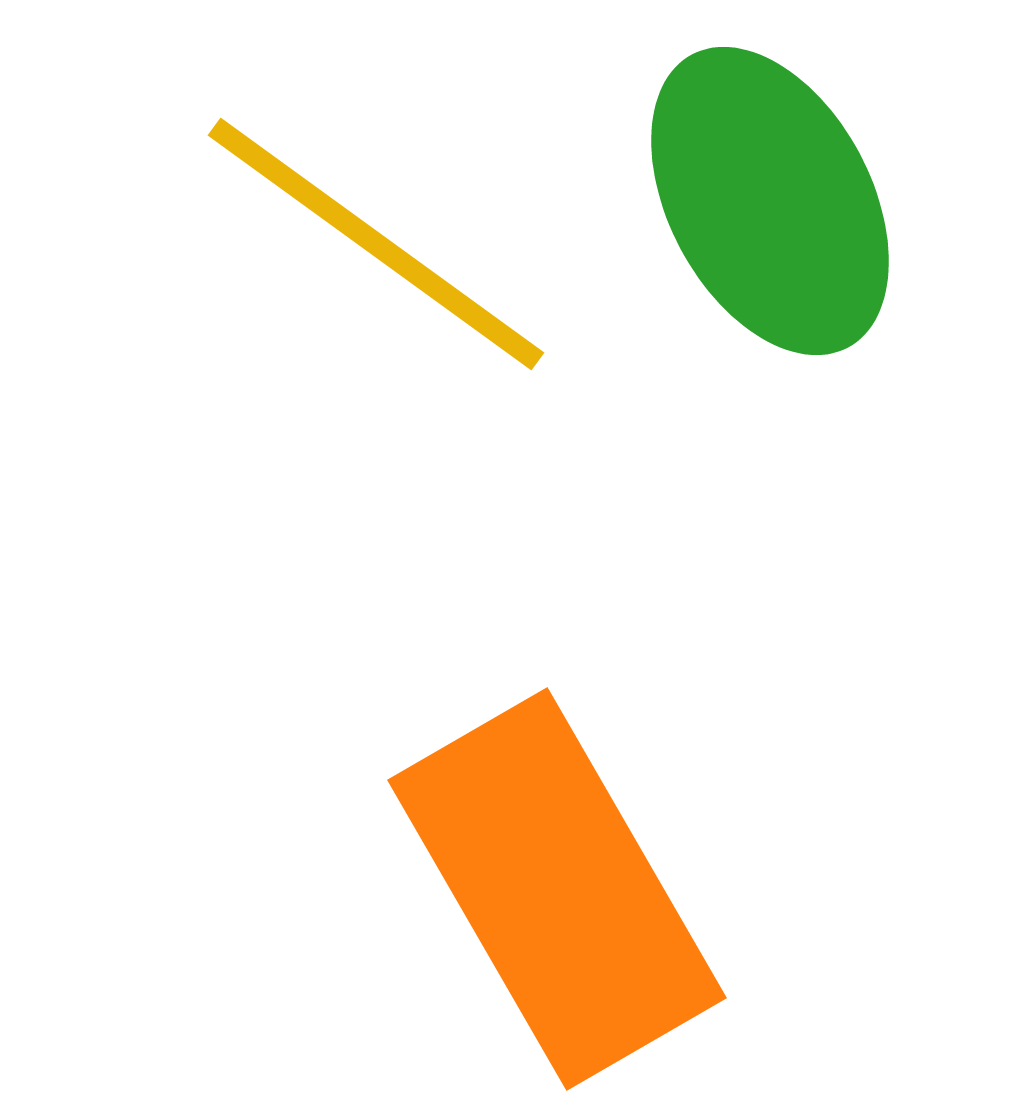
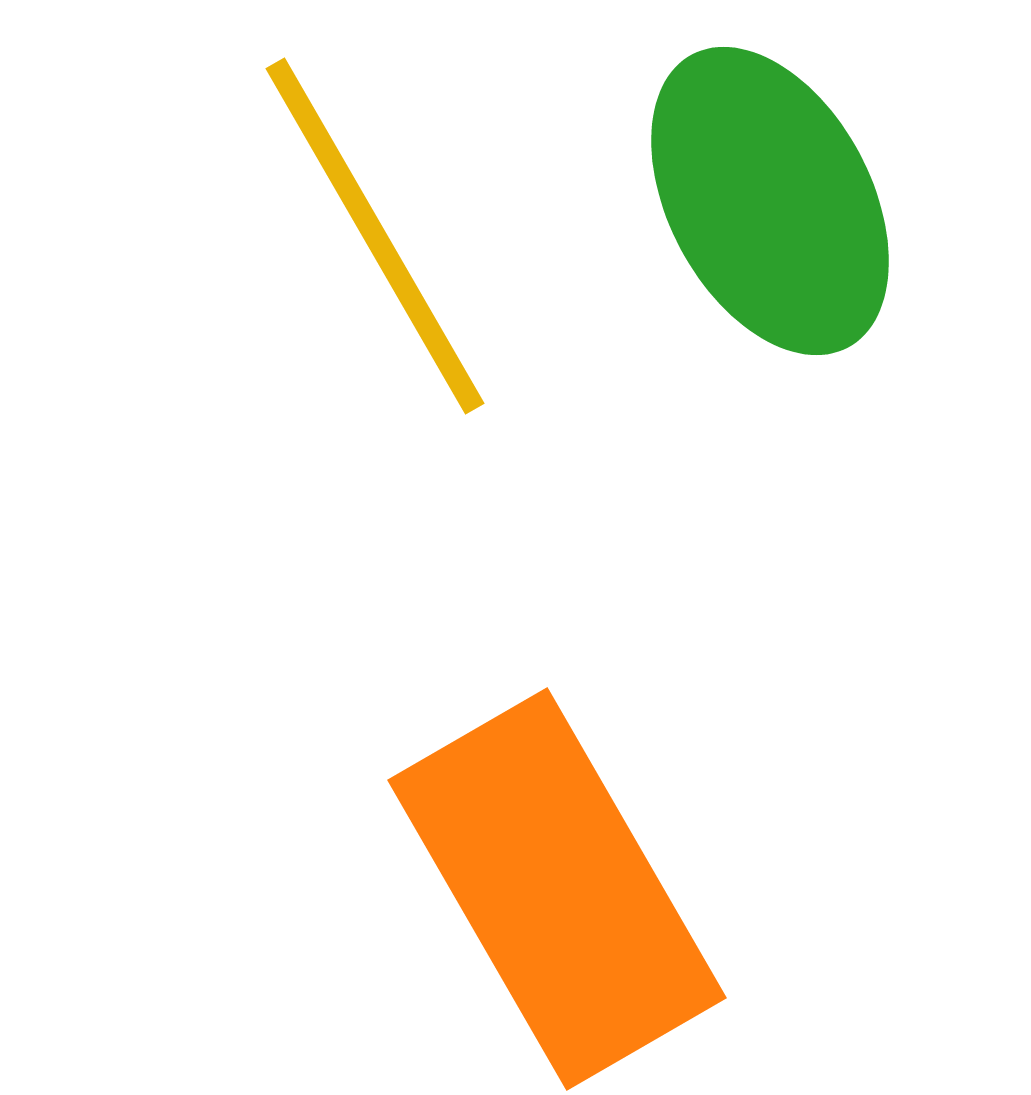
yellow line: moved 1 px left, 8 px up; rotated 24 degrees clockwise
